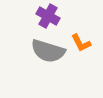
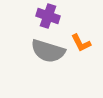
purple cross: rotated 10 degrees counterclockwise
